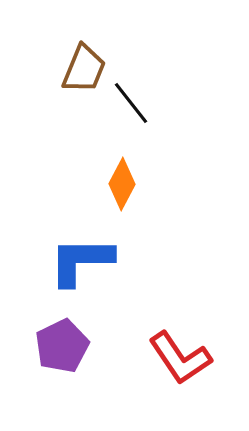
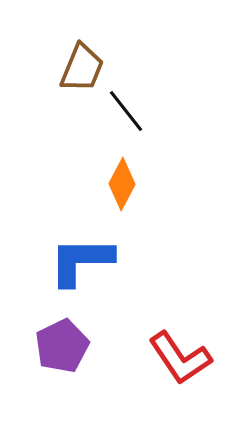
brown trapezoid: moved 2 px left, 1 px up
black line: moved 5 px left, 8 px down
